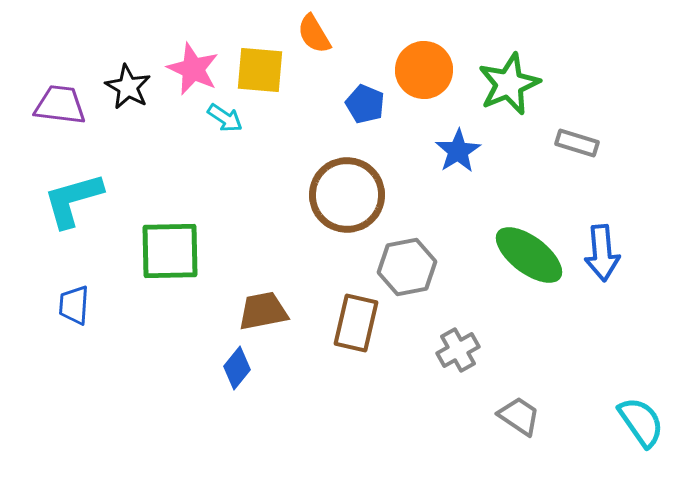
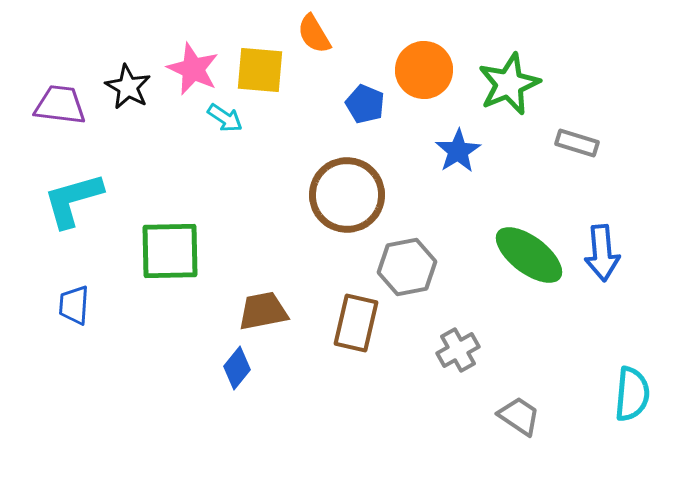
cyan semicircle: moved 9 px left, 28 px up; rotated 40 degrees clockwise
